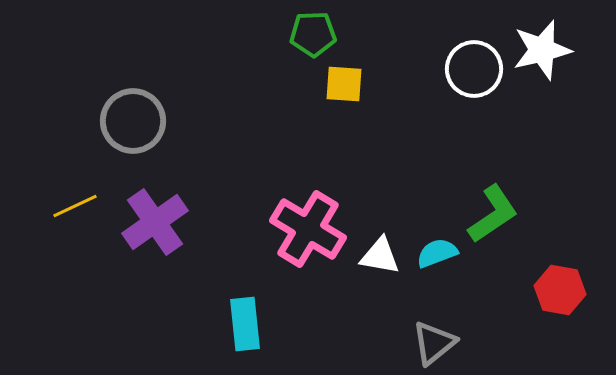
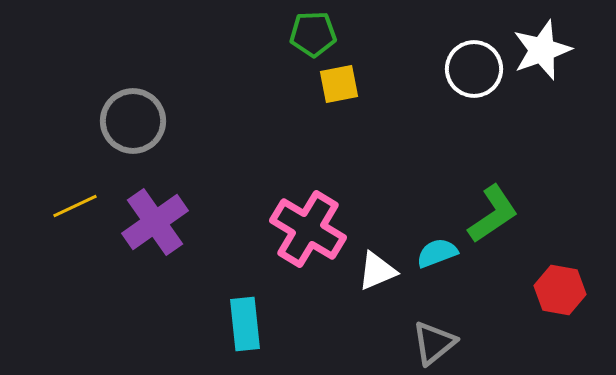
white star: rotated 6 degrees counterclockwise
yellow square: moved 5 px left; rotated 15 degrees counterclockwise
white triangle: moved 3 px left, 15 px down; rotated 33 degrees counterclockwise
